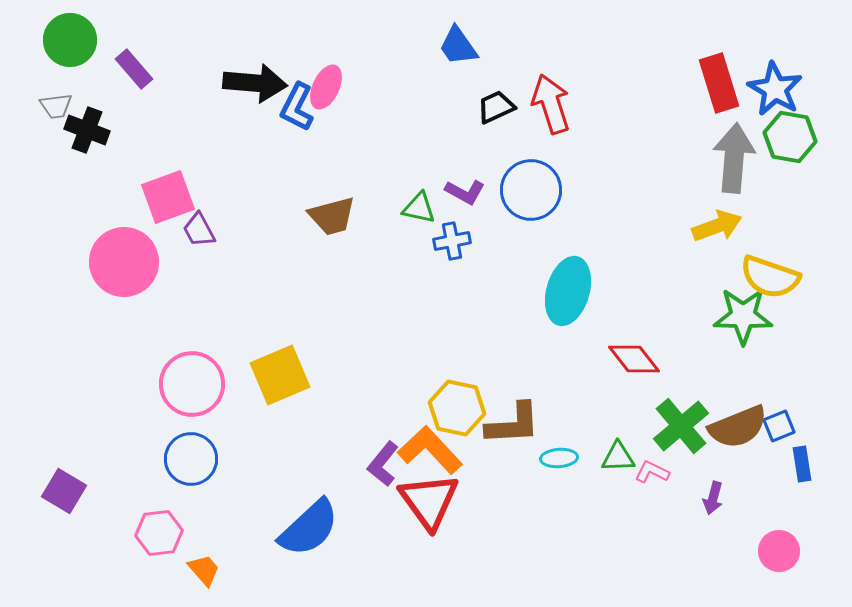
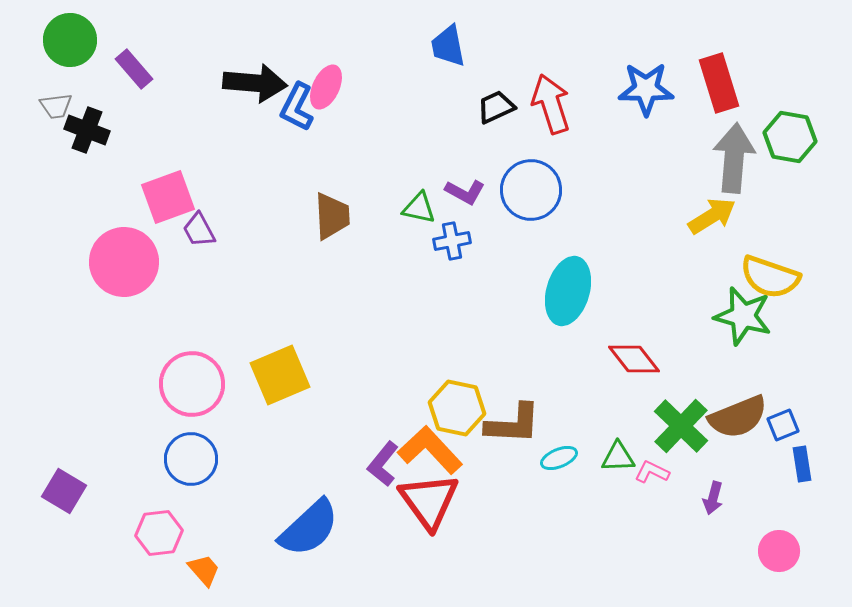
blue trapezoid at (458, 46): moved 10 px left; rotated 24 degrees clockwise
blue star at (775, 89): moved 129 px left; rotated 30 degrees counterclockwise
brown trapezoid at (332, 216): rotated 78 degrees counterclockwise
yellow arrow at (717, 226): moved 5 px left, 10 px up; rotated 12 degrees counterclockwise
green star at (743, 316): rotated 14 degrees clockwise
brown L-shape at (513, 424): rotated 6 degrees clockwise
green cross at (681, 426): rotated 6 degrees counterclockwise
blue square at (779, 426): moved 4 px right, 1 px up
brown semicircle at (738, 427): moved 10 px up
cyan ellipse at (559, 458): rotated 18 degrees counterclockwise
